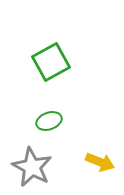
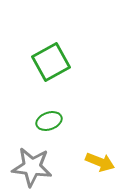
gray star: rotated 21 degrees counterclockwise
